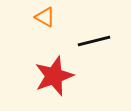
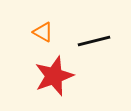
orange triangle: moved 2 px left, 15 px down
